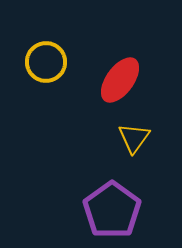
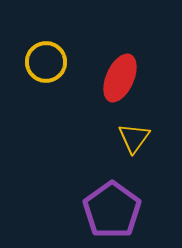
red ellipse: moved 2 px up; rotated 12 degrees counterclockwise
